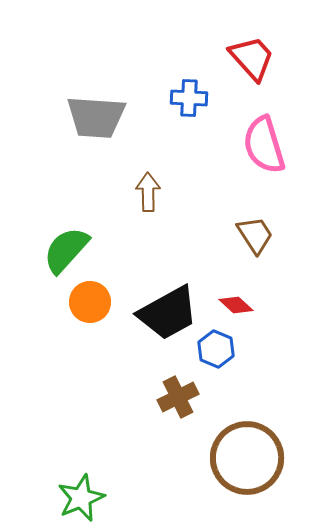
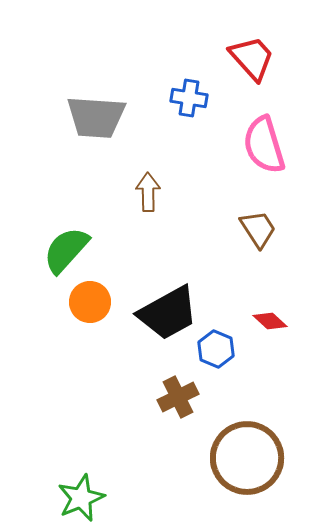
blue cross: rotated 6 degrees clockwise
brown trapezoid: moved 3 px right, 6 px up
red diamond: moved 34 px right, 16 px down
